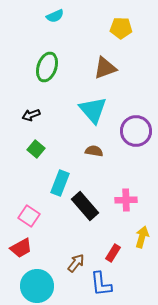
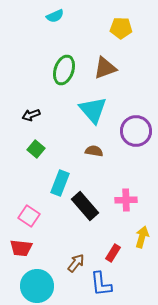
green ellipse: moved 17 px right, 3 px down
red trapezoid: rotated 35 degrees clockwise
